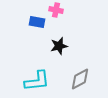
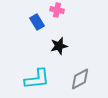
pink cross: moved 1 px right
blue rectangle: rotated 49 degrees clockwise
cyan L-shape: moved 2 px up
